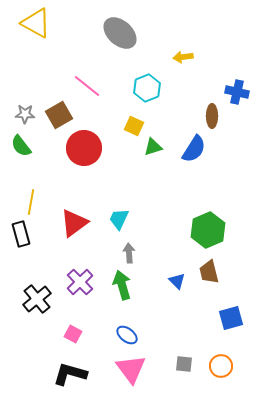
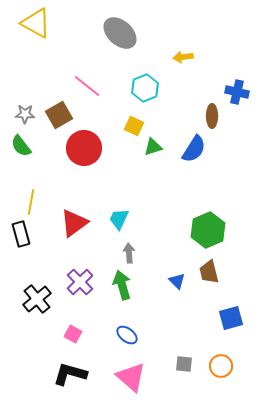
cyan hexagon: moved 2 px left
pink triangle: moved 8 px down; rotated 12 degrees counterclockwise
